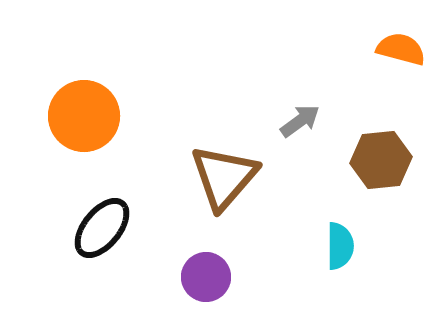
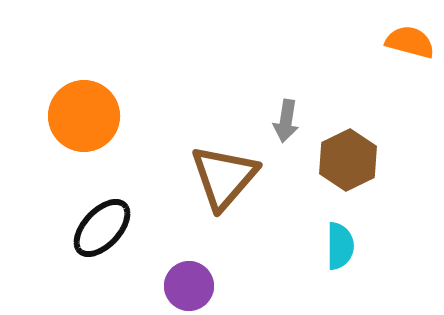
orange semicircle: moved 9 px right, 7 px up
gray arrow: moved 14 px left; rotated 135 degrees clockwise
brown hexagon: moved 33 px left; rotated 20 degrees counterclockwise
black ellipse: rotated 4 degrees clockwise
purple circle: moved 17 px left, 9 px down
